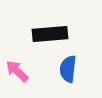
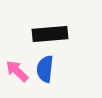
blue semicircle: moved 23 px left
